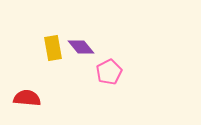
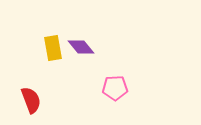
pink pentagon: moved 6 px right, 16 px down; rotated 25 degrees clockwise
red semicircle: moved 4 px right, 2 px down; rotated 64 degrees clockwise
